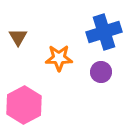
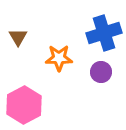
blue cross: moved 1 px down
